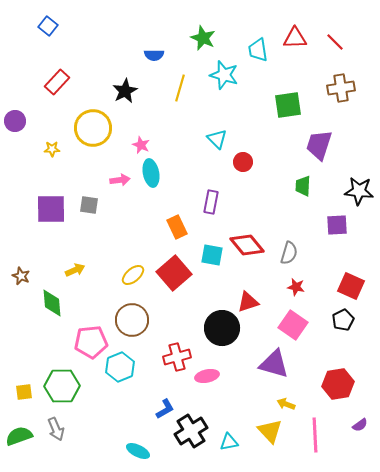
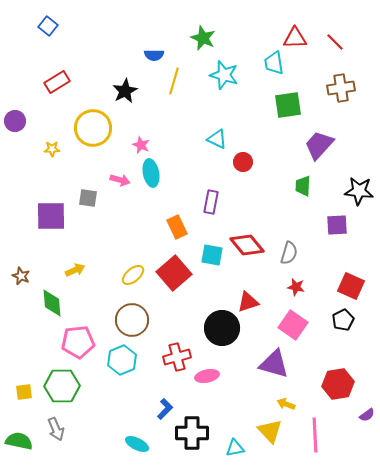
cyan trapezoid at (258, 50): moved 16 px right, 13 px down
red rectangle at (57, 82): rotated 15 degrees clockwise
yellow line at (180, 88): moved 6 px left, 7 px up
cyan triangle at (217, 139): rotated 20 degrees counterclockwise
purple trapezoid at (319, 145): rotated 24 degrees clockwise
pink arrow at (120, 180): rotated 24 degrees clockwise
gray square at (89, 205): moved 1 px left, 7 px up
purple square at (51, 209): moved 7 px down
pink pentagon at (91, 342): moved 13 px left
cyan hexagon at (120, 367): moved 2 px right, 7 px up
blue L-shape at (165, 409): rotated 15 degrees counterclockwise
purple semicircle at (360, 425): moved 7 px right, 10 px up
black cross at (191, 431): moved 1 px right, 2 px down; rotated 32 degrees clockwise
green semicircle at (19, 436): moved 5 px down; rotated 32 degrees clockwise
cyan triangle at (229, 442): moved 6 px right, 6 px down
cyan ellipse at (138, 451): moved 1 px left, 7 px up
